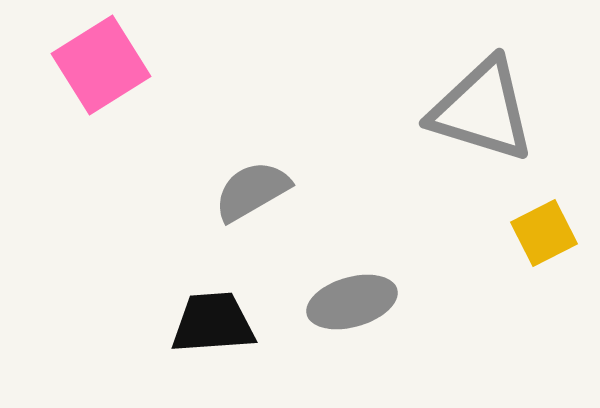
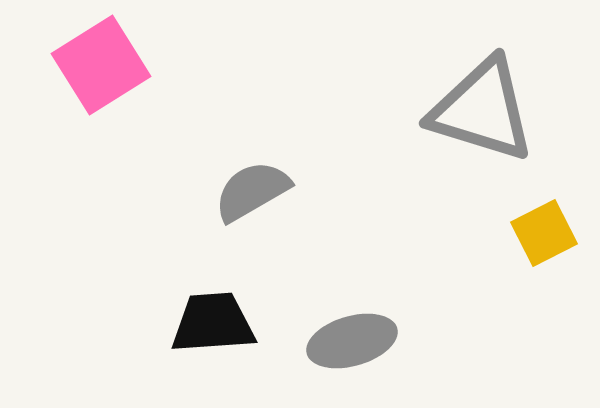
gray ellipse: moved 39 px down
